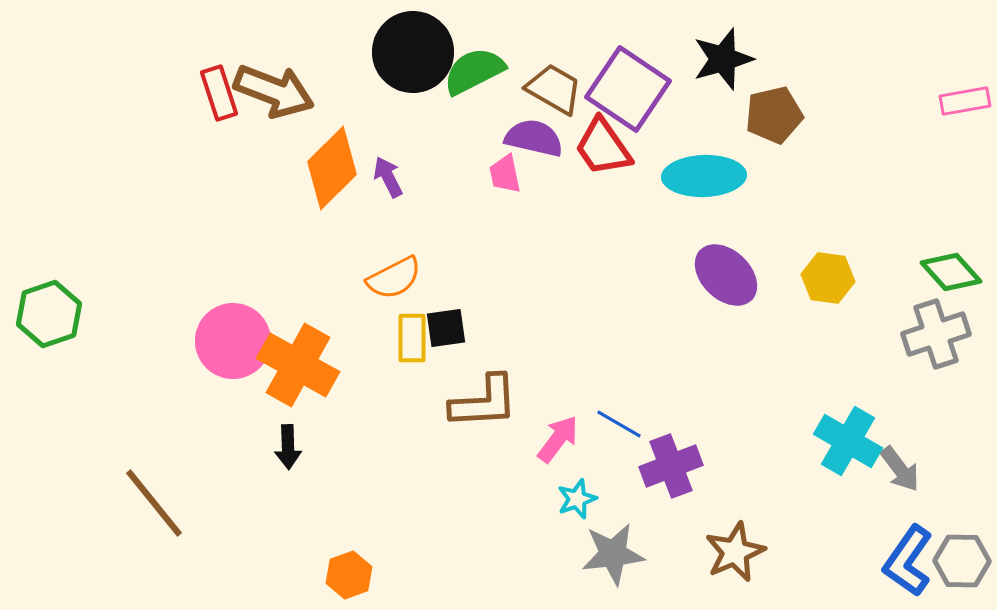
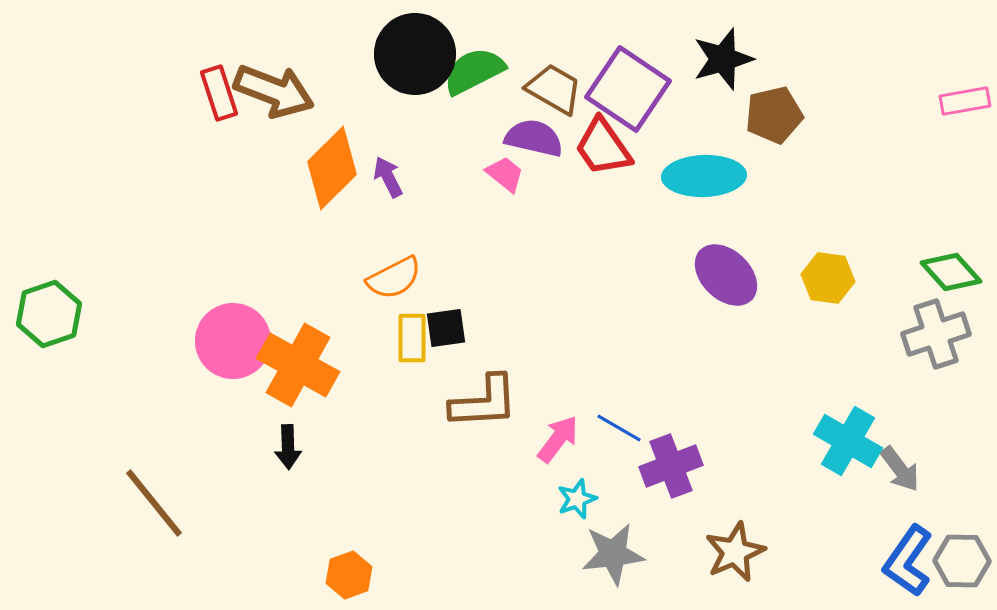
black circle: moved 2 px right, 2 px down
pink trapezoid: rotated 141 degrees clockwise
blue line: moved 4 px down
